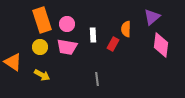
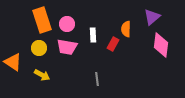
yellow circle: moved 1 px left, 1 px down
